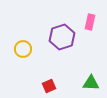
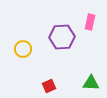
purple hexagon: rotated 15 degrees clockwise
